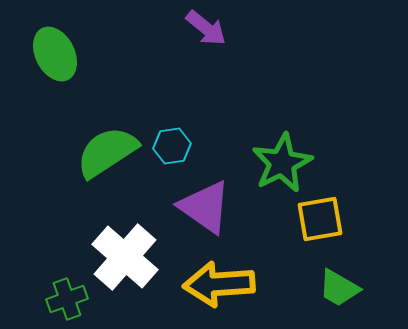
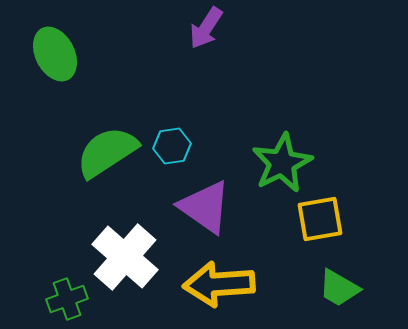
purple arrow: rotated 84 degrees clockwise
